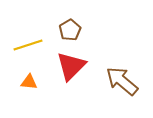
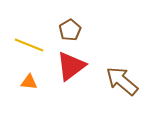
yellow line: moved 1 px right; rotated 40 degrees clockwise
red triangle: rotated 8 degrees clockwise
